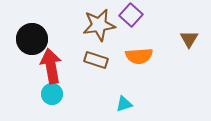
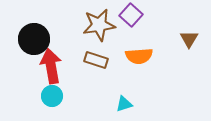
black circle: moved 2 px right
cyan circle: moved 2 px down
